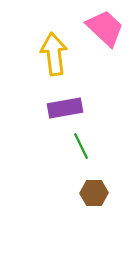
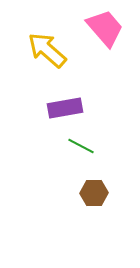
pink trapezoid: rotated 6 degrees clockwise
yellow arrow: moved 7 px left, 4 px up; rotated 42 degrees counterclockwise
green line: rotated 36 degrees counterclockwise
